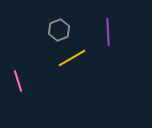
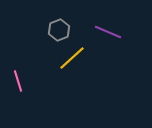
purple line: rotated 64 degrees counterclockwise
yellow line: rotated 12 degrees counterclockwise
